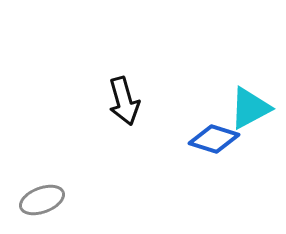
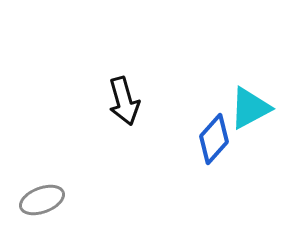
blue diamond: rotated 66 degrees counterclockwise
